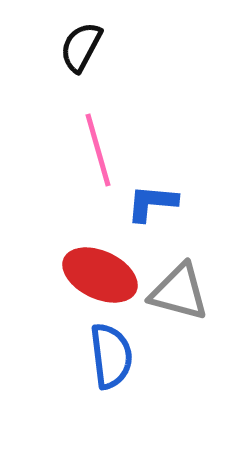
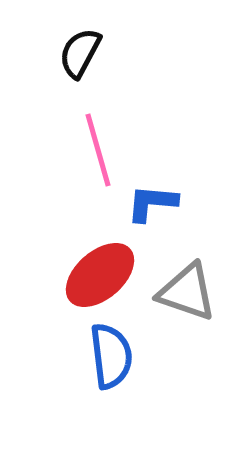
black semicircle: moved 1 px left, 6 px down
red ellipse: rotated 66 degrees counterclockwise
gray triangle: moved 8 px right; rotated 4 degrees clockwise
